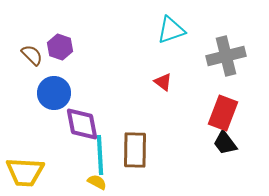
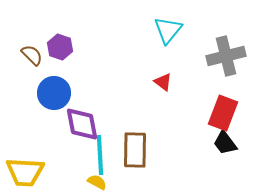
cyan triangle: moved 3 px left; rotated 32 degrees counterclockwise
